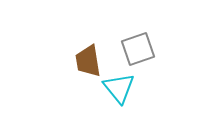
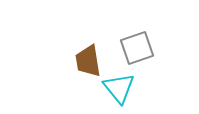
gray square: moved 1 px left, 1 px up
